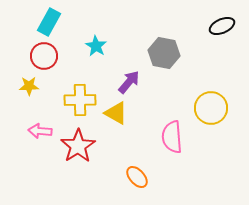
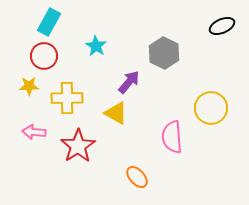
gray hexagon: rotated 16 degrees clockwise
yellow cross: moved 13 px left, 2 px up
pink arrow: moved 6 px left, 1 px down
